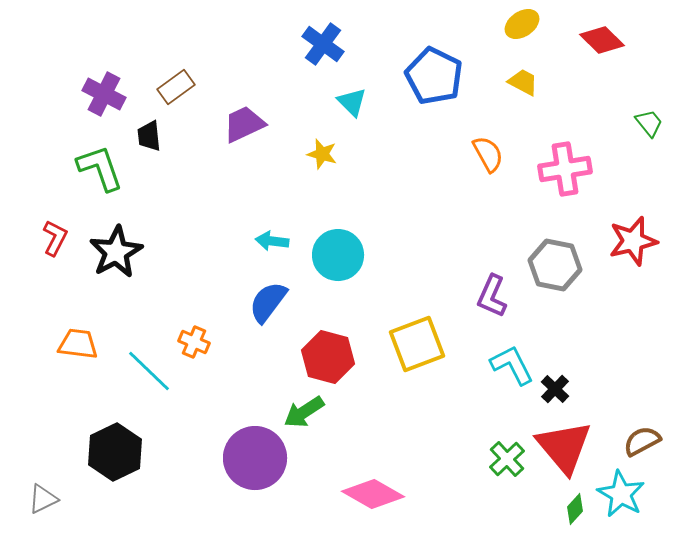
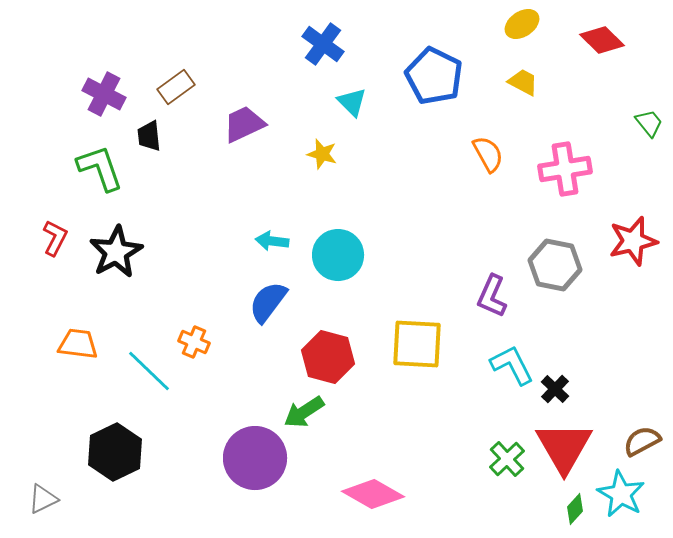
yellow square: rotated 24 degrees clockwise
red triangle: rotated 10 degrees clockwise
